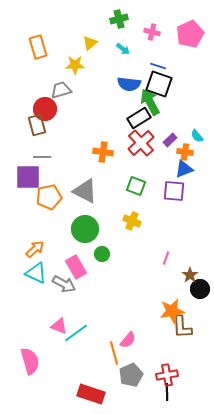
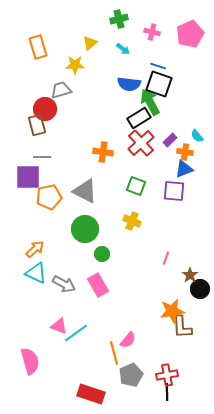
pink rectangle at (76, 267): moved 22 px right, 18 px down
